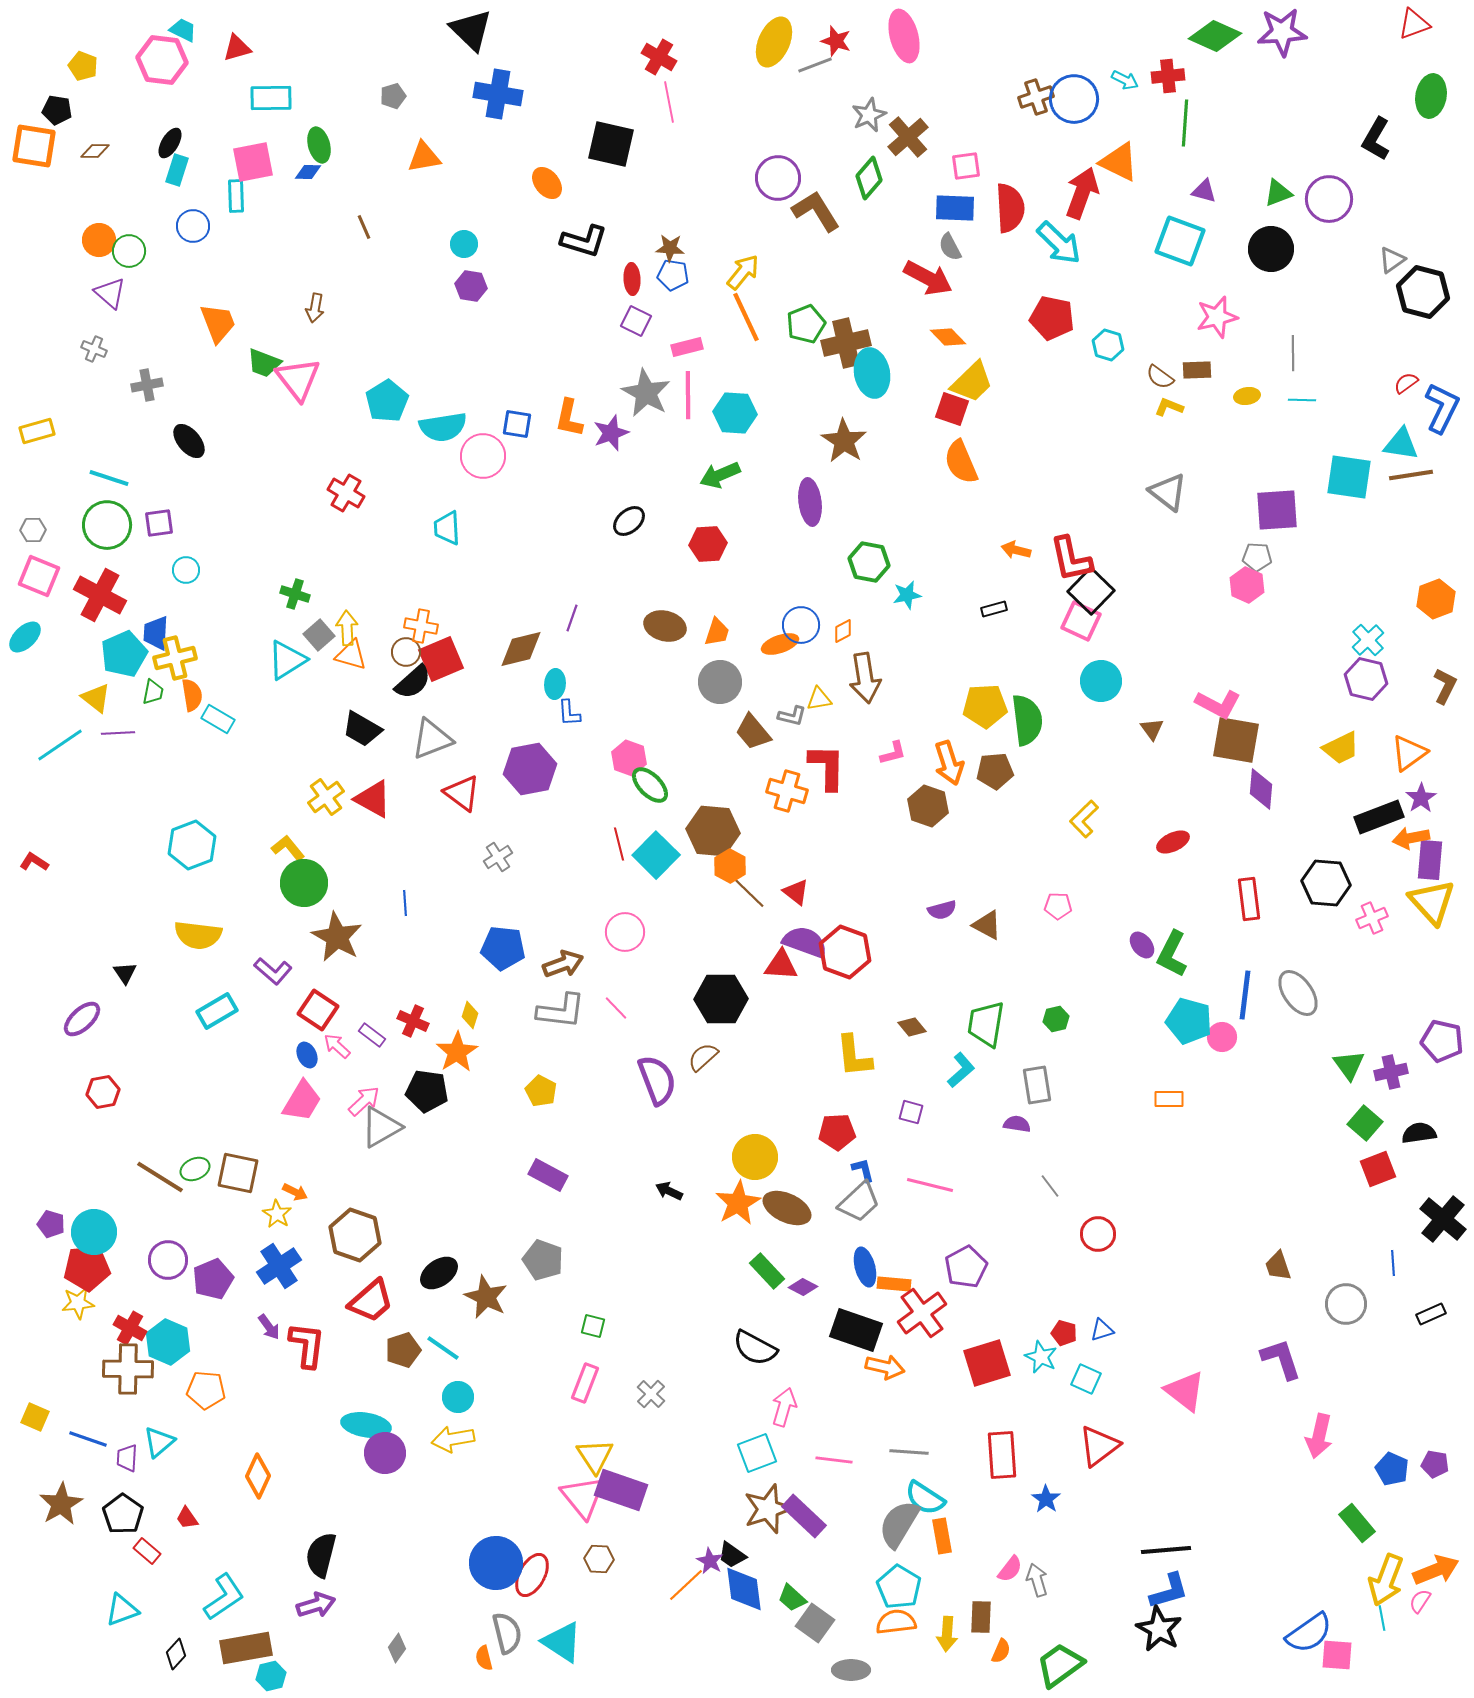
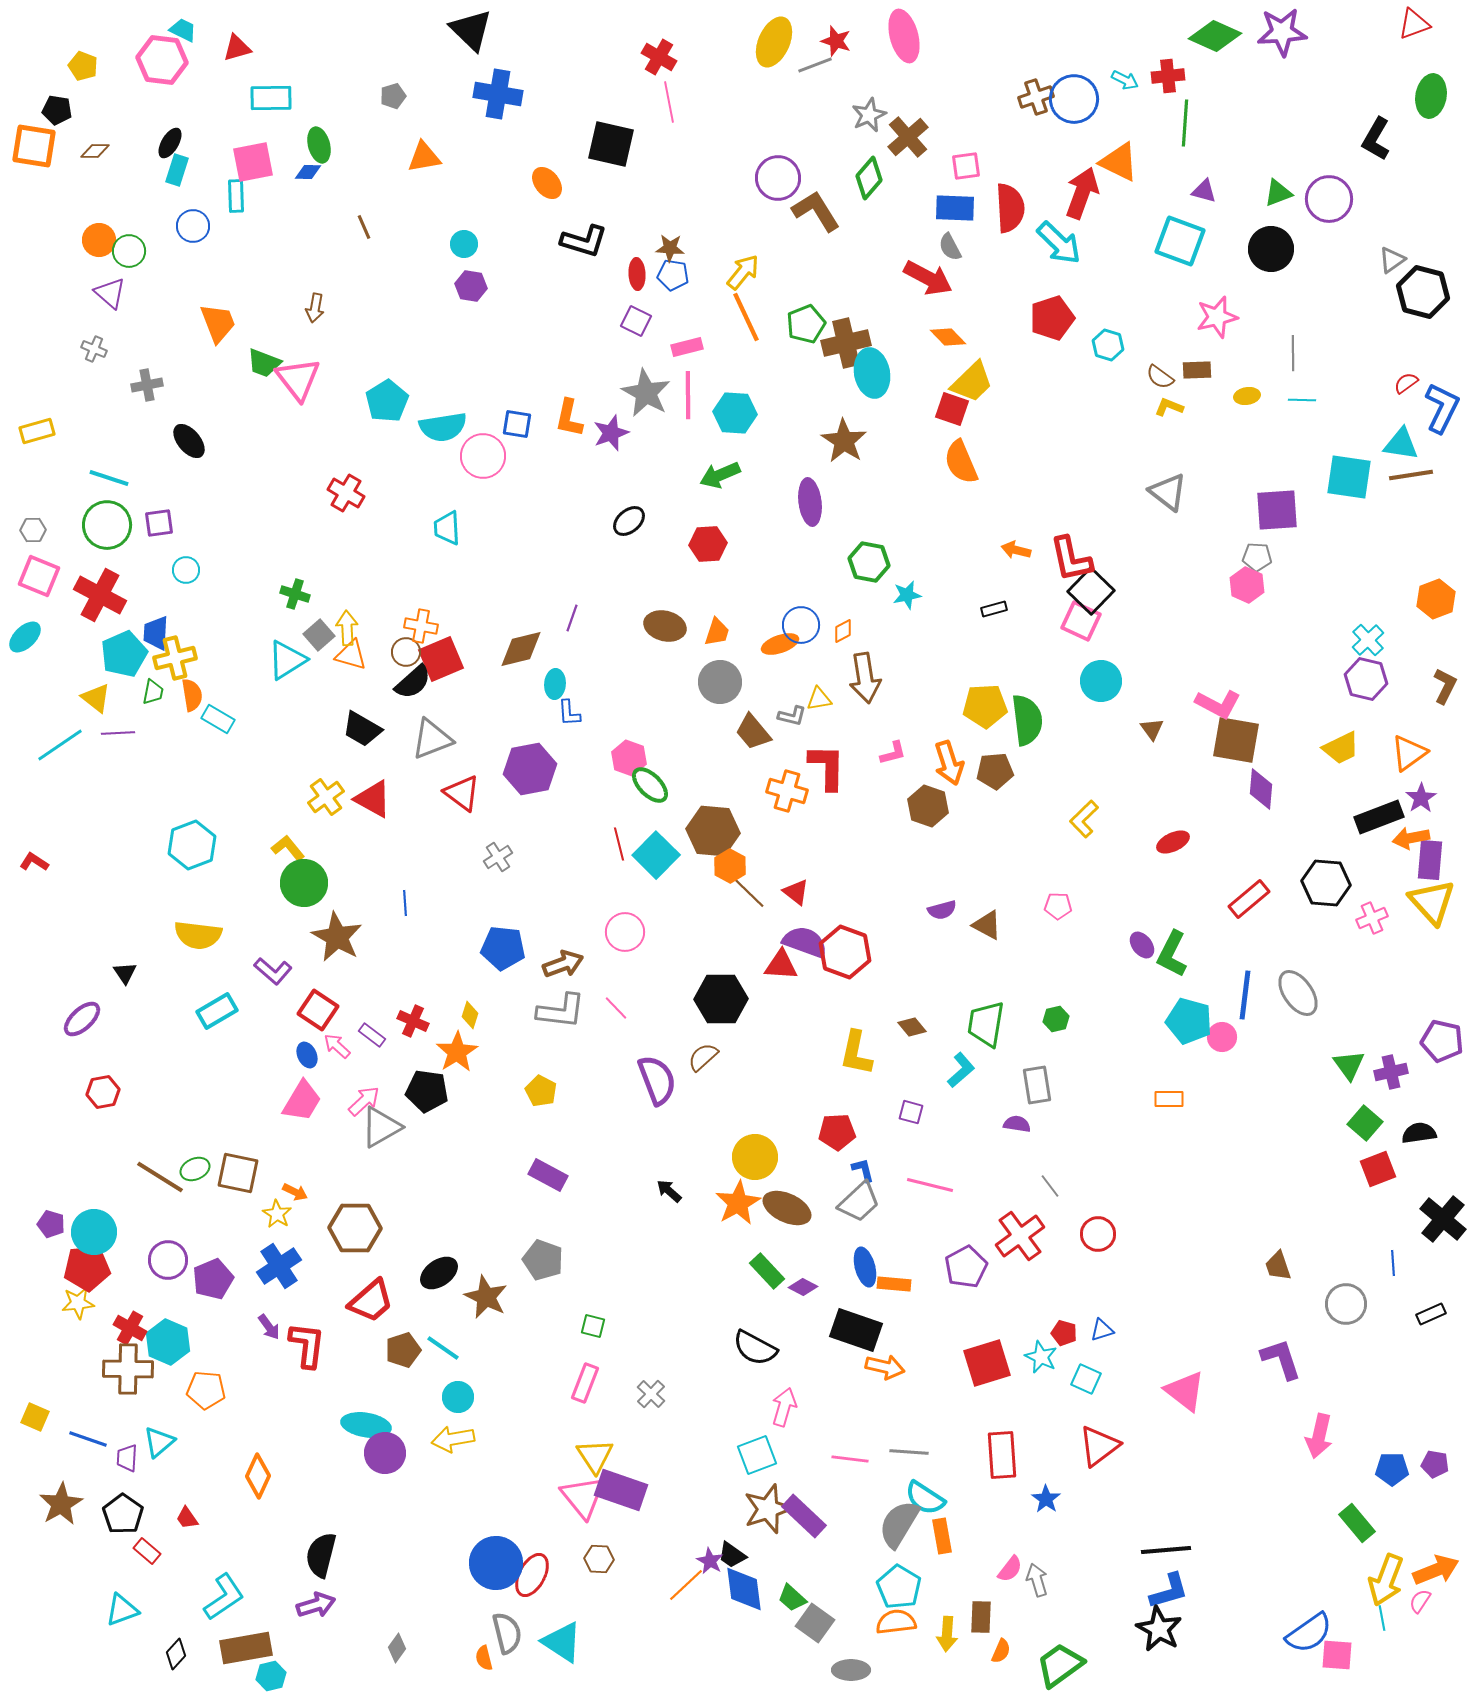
red ellipse at (632, 279): moved 5 px right, 5 px up
red pentagon at (1052, 318): rotated 30 degrees counterclockwise
red rectangle at (1249, 899): rotated 57 degrees clockwise
yellow L-shape at (854, 1056): moved 2 px right, 3 px up; rotated 18 degrees clockwise
black arrow at (669, 1191): rotated 16 degrees clockwise
brown hexagon at (355, 1235): moved 7 px up; rotated 18 degrees counterclockwise
red cross at (922, 1313): moved 98 px right, 77 px up
cyan square at (757, 1453): moved 2 px down
pink line at (834, 1460): moved 16 px right, 1 px up
blue pentagon at (1392, 1469): rotated 24 degrees counterclockwise
